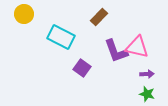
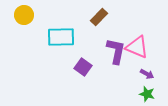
yellow circle: moved 1 px down
cyan rectangle: rotated 28 degrees counterclockwise
pink triangle: rotated 10 degrees clockwise
purple L-shape: rotated 148 degrees counterclockwise
purple square: moved 1 px right, 1 px up
purple arrow: rotated 32 degrees clockwise
